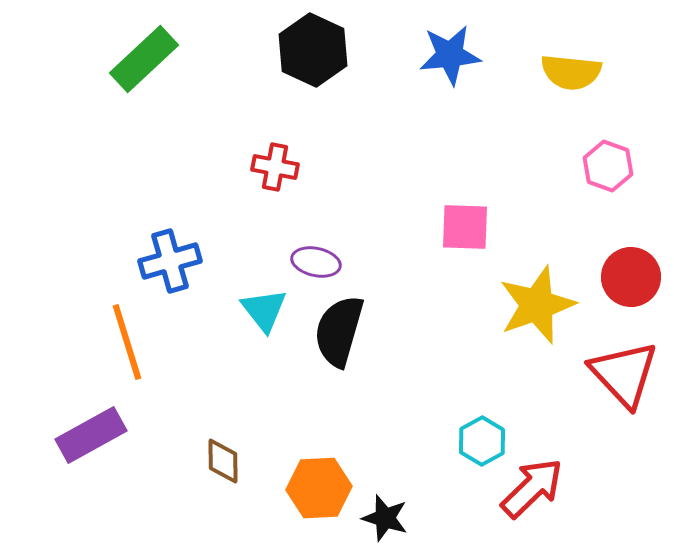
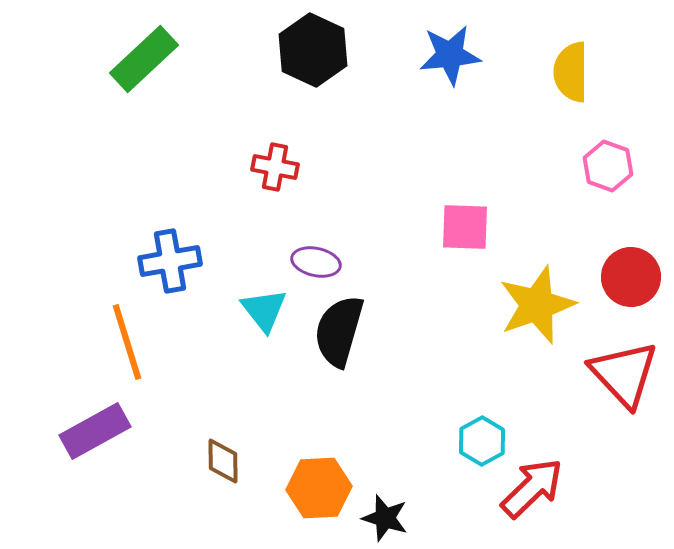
yellow semicircle: rotated 84 degrees clockwise
blue cross: rotated 6 degrees clockwise
purple rectangle: moved 4 px right, 4 px up
